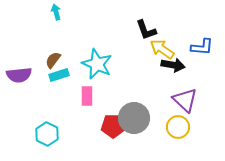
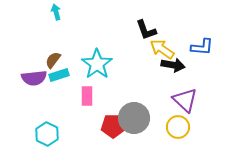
cyan star: rotated 12 degrees clockwise
purple semicircle: moved 15 px right, 3 px down
